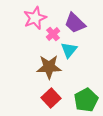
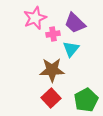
pink cross: rotated 32 degrees clockwise
cyan triangle: moved 2 px right, 1 px up
brown star: moved 3 px right, 3 px down
